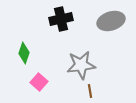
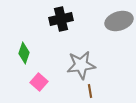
gray ellipse: moved 8 px right
